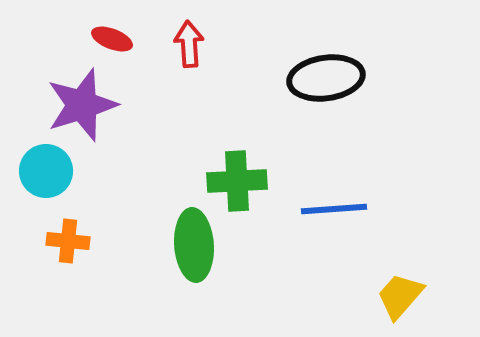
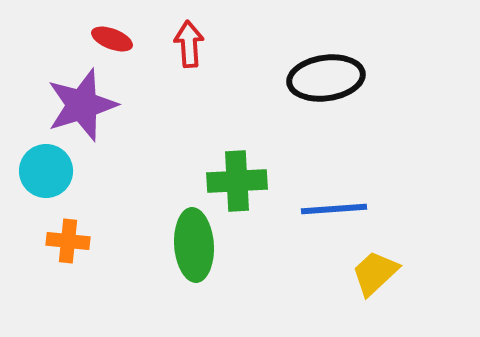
yellow trapezoid: moved 25 px left, 23 px up; rotated 6 degrees clockwise
